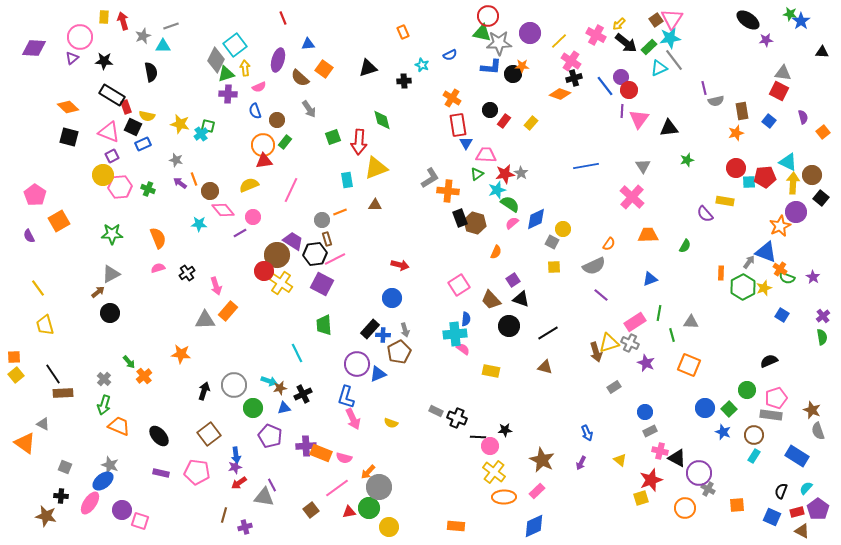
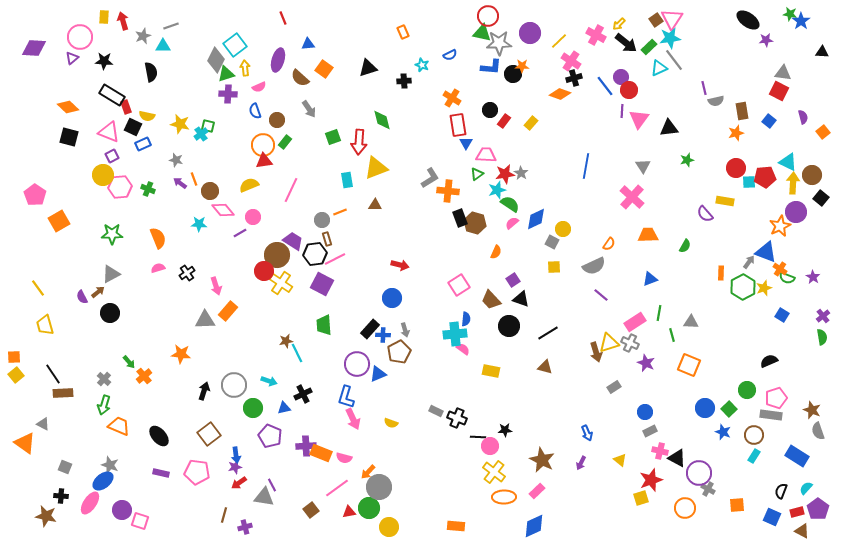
blue line at (586, 166): rotated 70 degrees counterclockwise
purple semicircle at (29, 236): moved 53 px right, 61 px down
brown star at (280, 388): moved 6 px right, 47 px up
